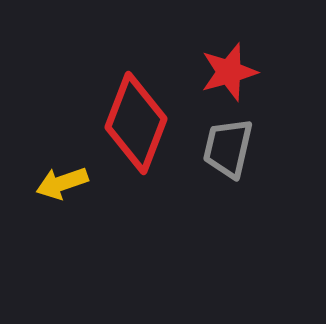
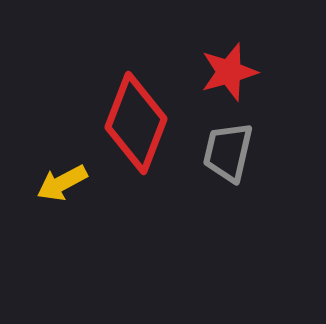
gray trapezoid: moved 4 px down
yellow arrow: rotated 9 degrees counterclockwise
